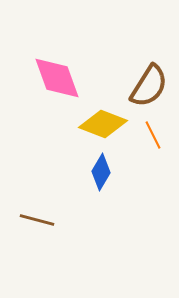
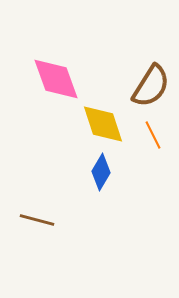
pink diamond: moved 1 px left, 1 px down
brown semicircle: moved 2 px right
yellow diamond: rotated 51 degrees clockwise
